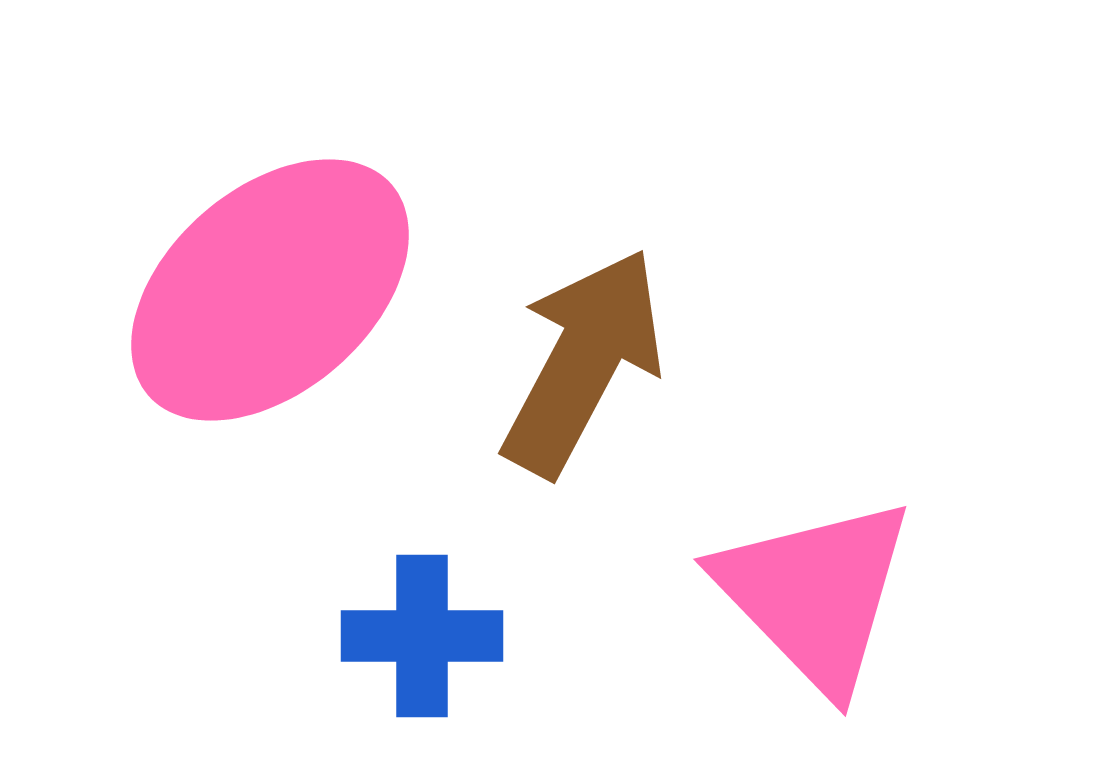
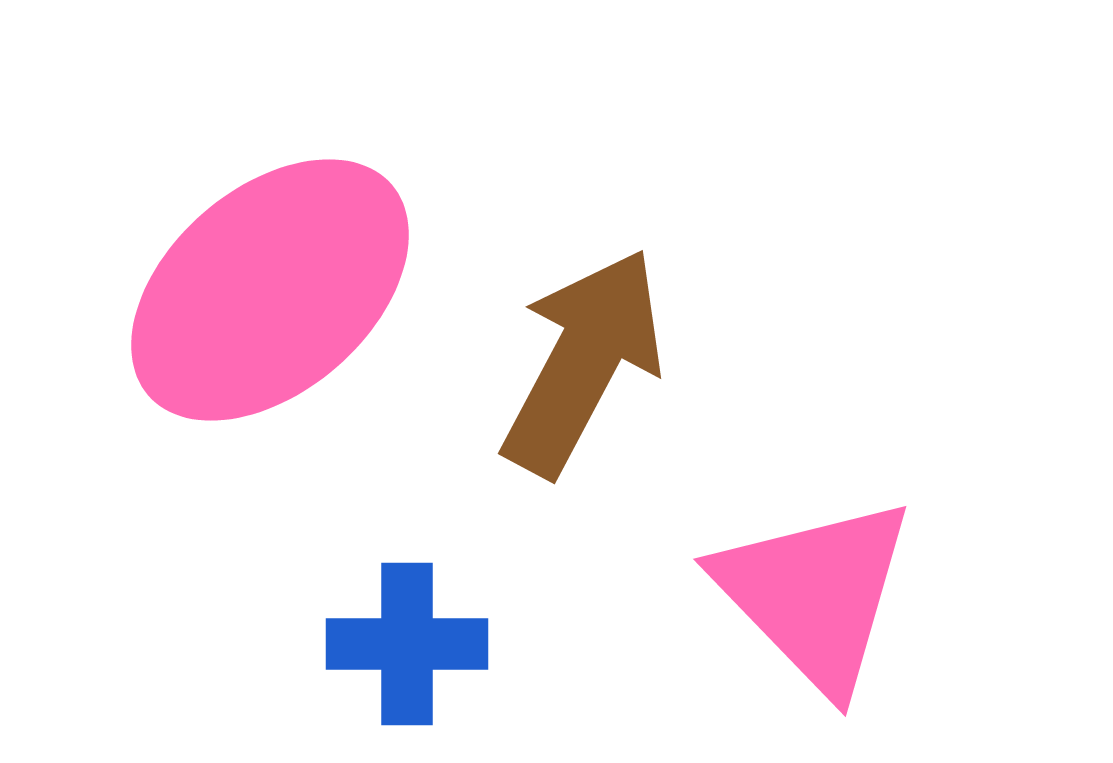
blue cross: moved 15 px left, 8 px down
